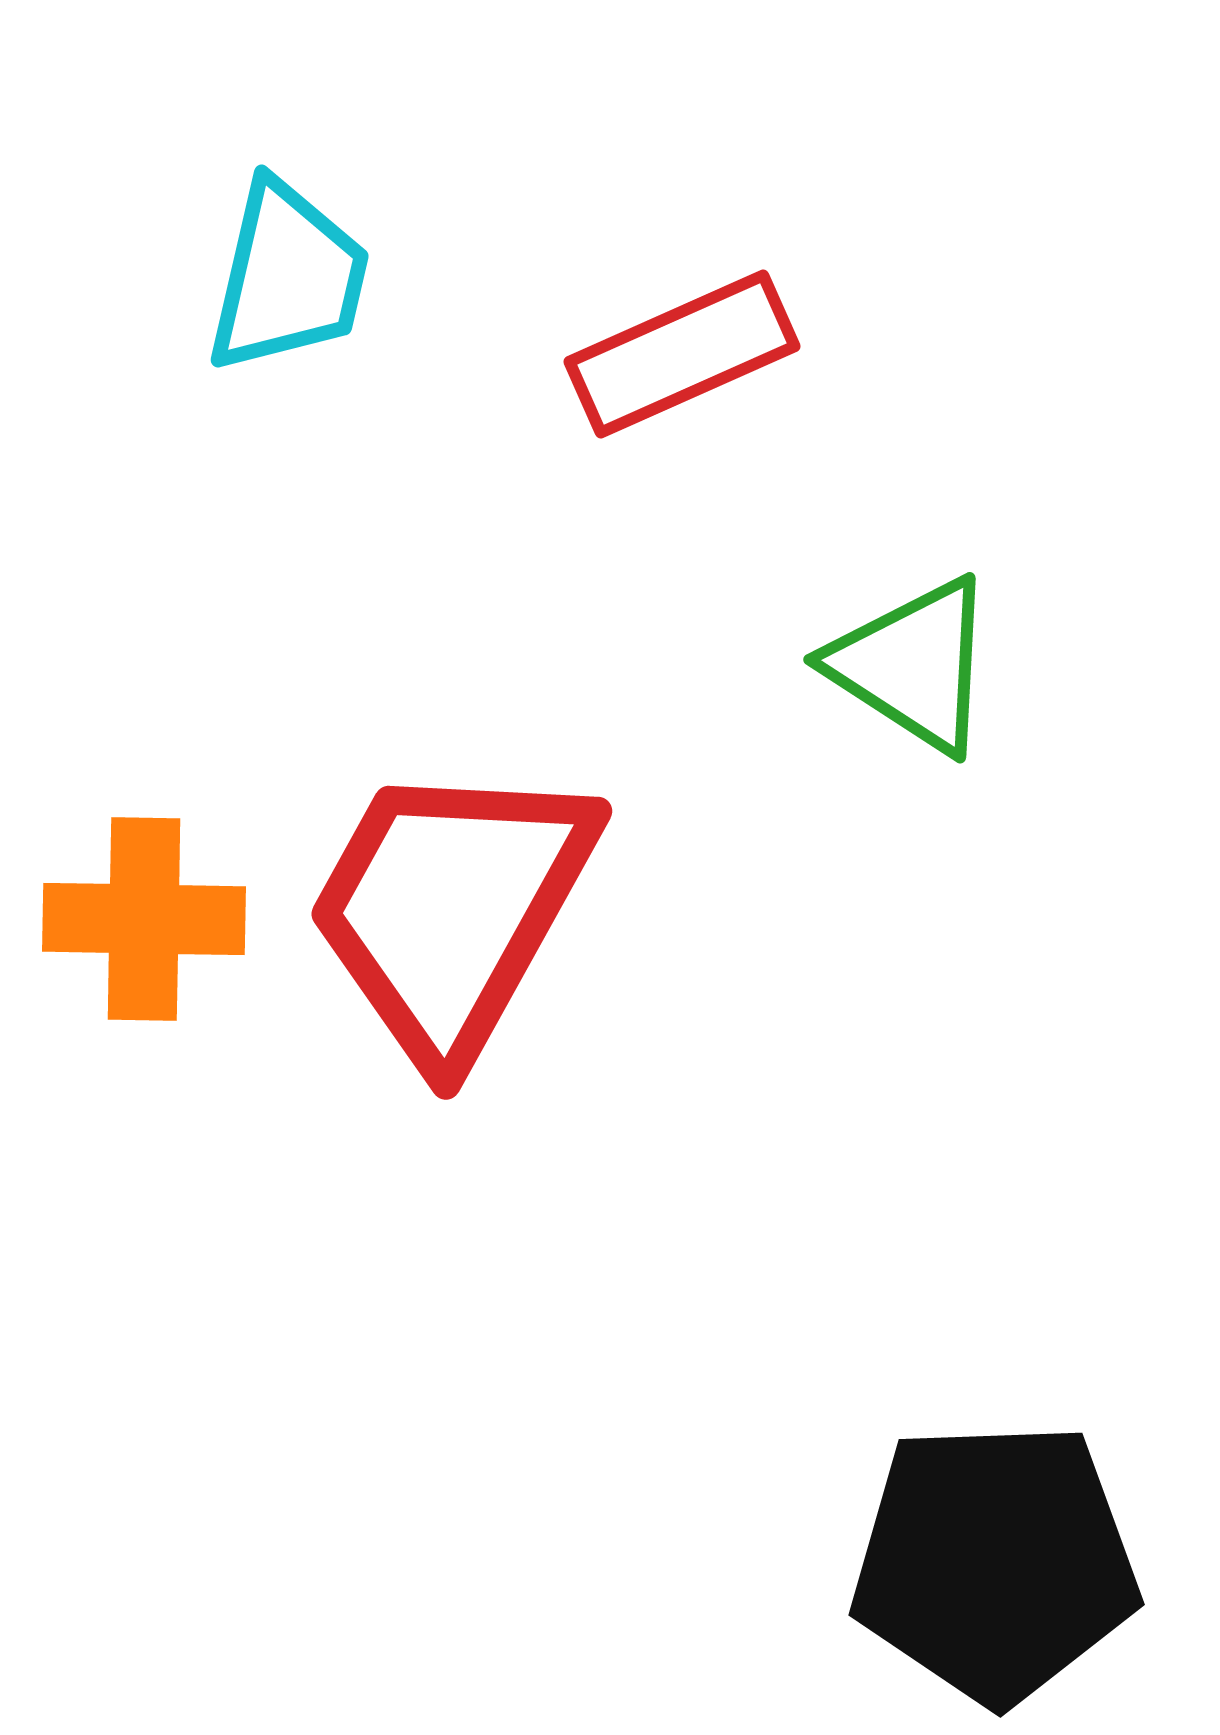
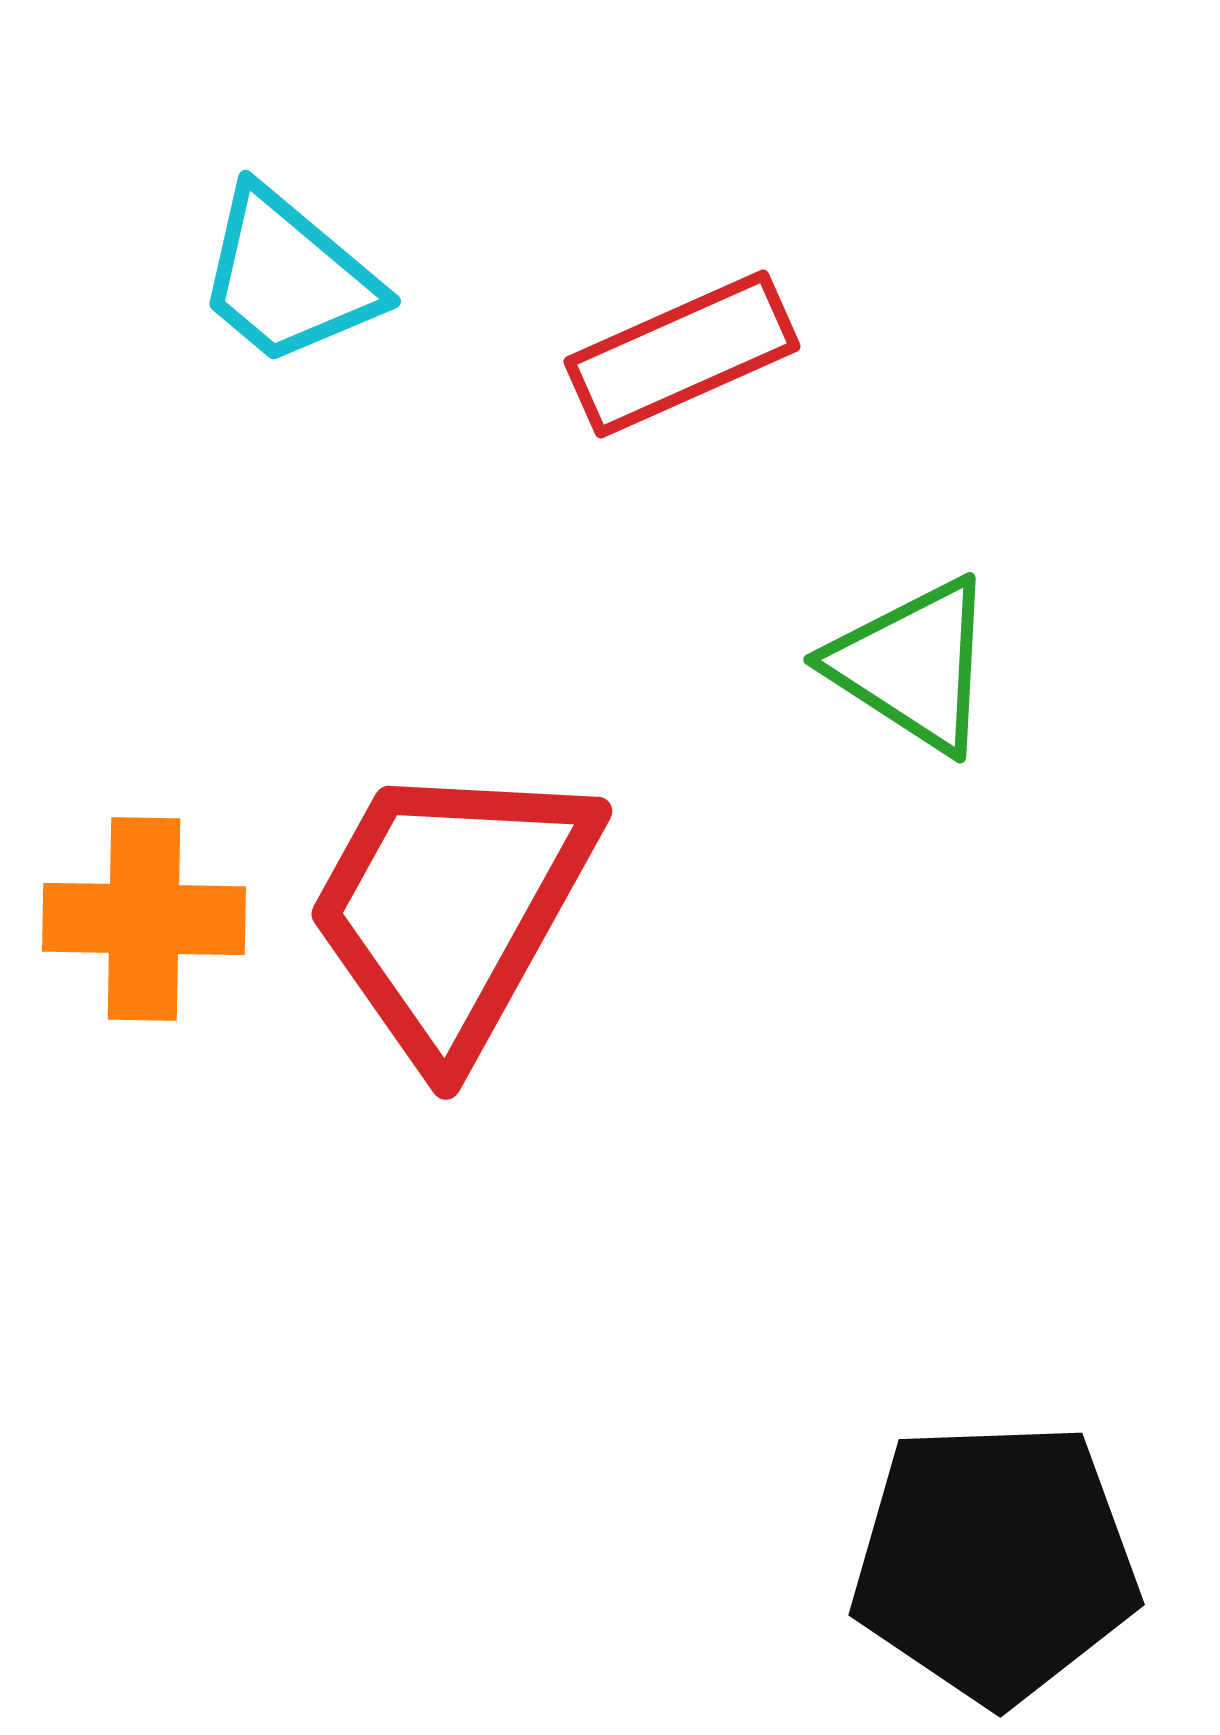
cyan trapezoid: rotated 117 degrees clockwise
